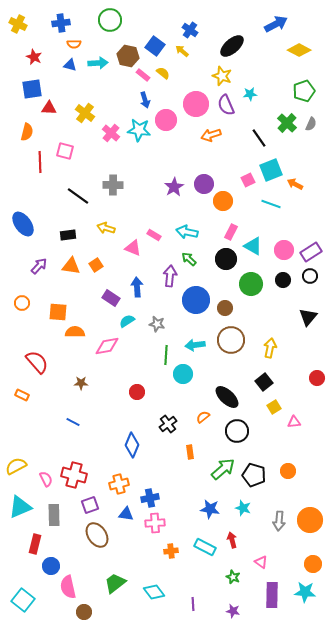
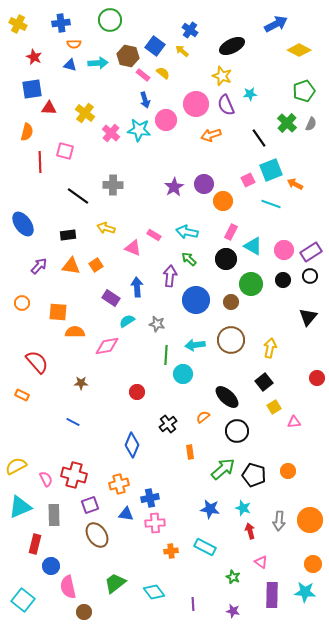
black ellipse at (232, 46): rotated 15 degrees clockwise
brown circle at (225, 308): moved 6 px right, 6 px up
red arrow at (232, 540): moved 18 px right, 9 px up
